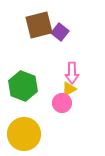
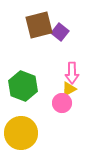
yellow circle: moved 3 px left, 1 px up
